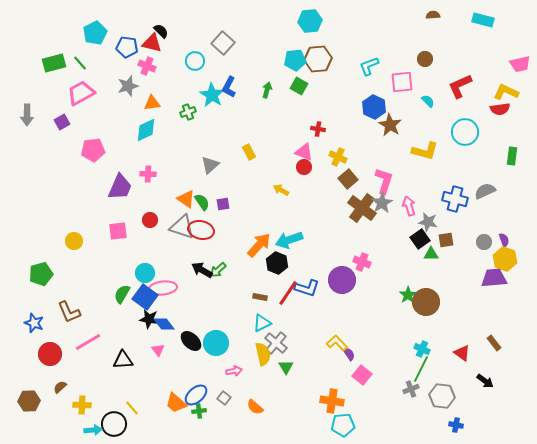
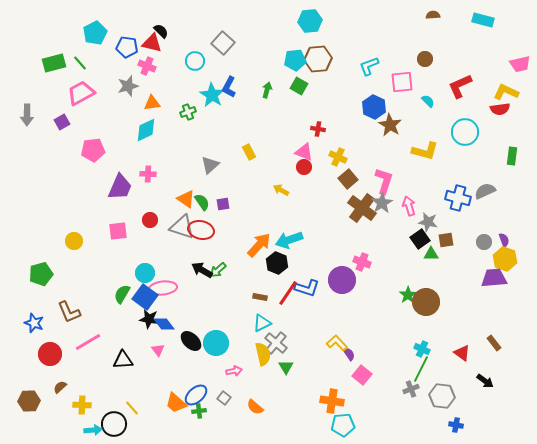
blue cross at (455, 199): moved 3 px right, 1 px up
